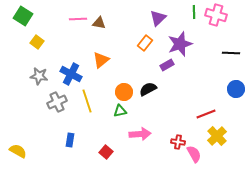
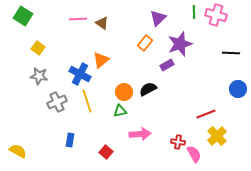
brown triangle: moved 3 px right; rotated 24 degrees clockwise
yellow square: moved 1 px right, 6 px down
blue cross: moved 9 px right
blue circle: moved 2 px right
